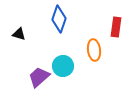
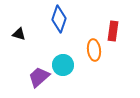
red rectangle: moved 3 px left, 4 px down
cyan circle: moved 1 px up
